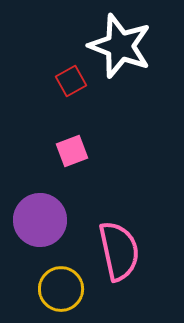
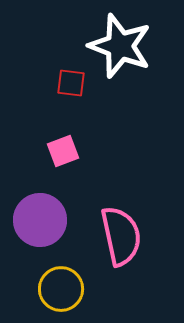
red square: moved 2 px down; rotated 36 degrees clockwise
pink square: moved 9 px left
pink semicircle: moved 2 px right, 15 px up
